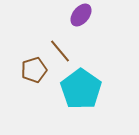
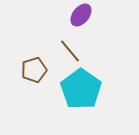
brown line: moved 10 px right
